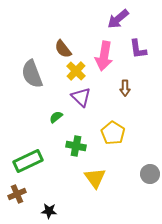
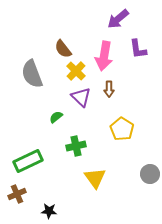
brown arrow: moved 16 px left, 1 px down
yellow pentagon: moved 9 px right, 4 px up
green cross: rotated 24 degrees counterclockwise
